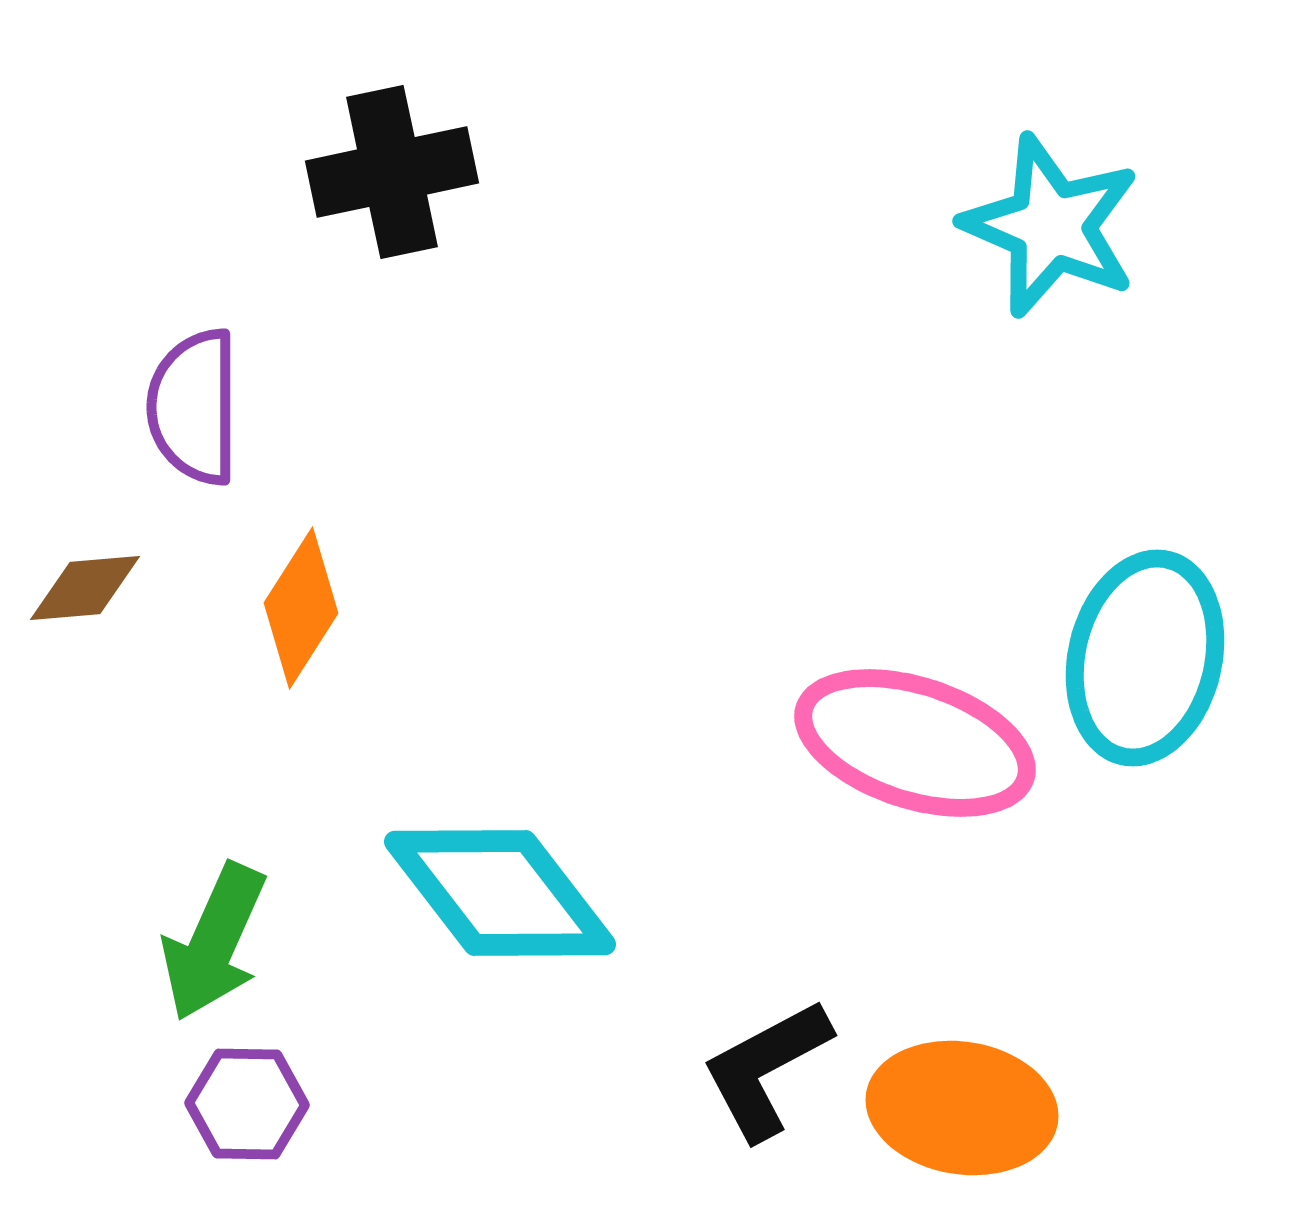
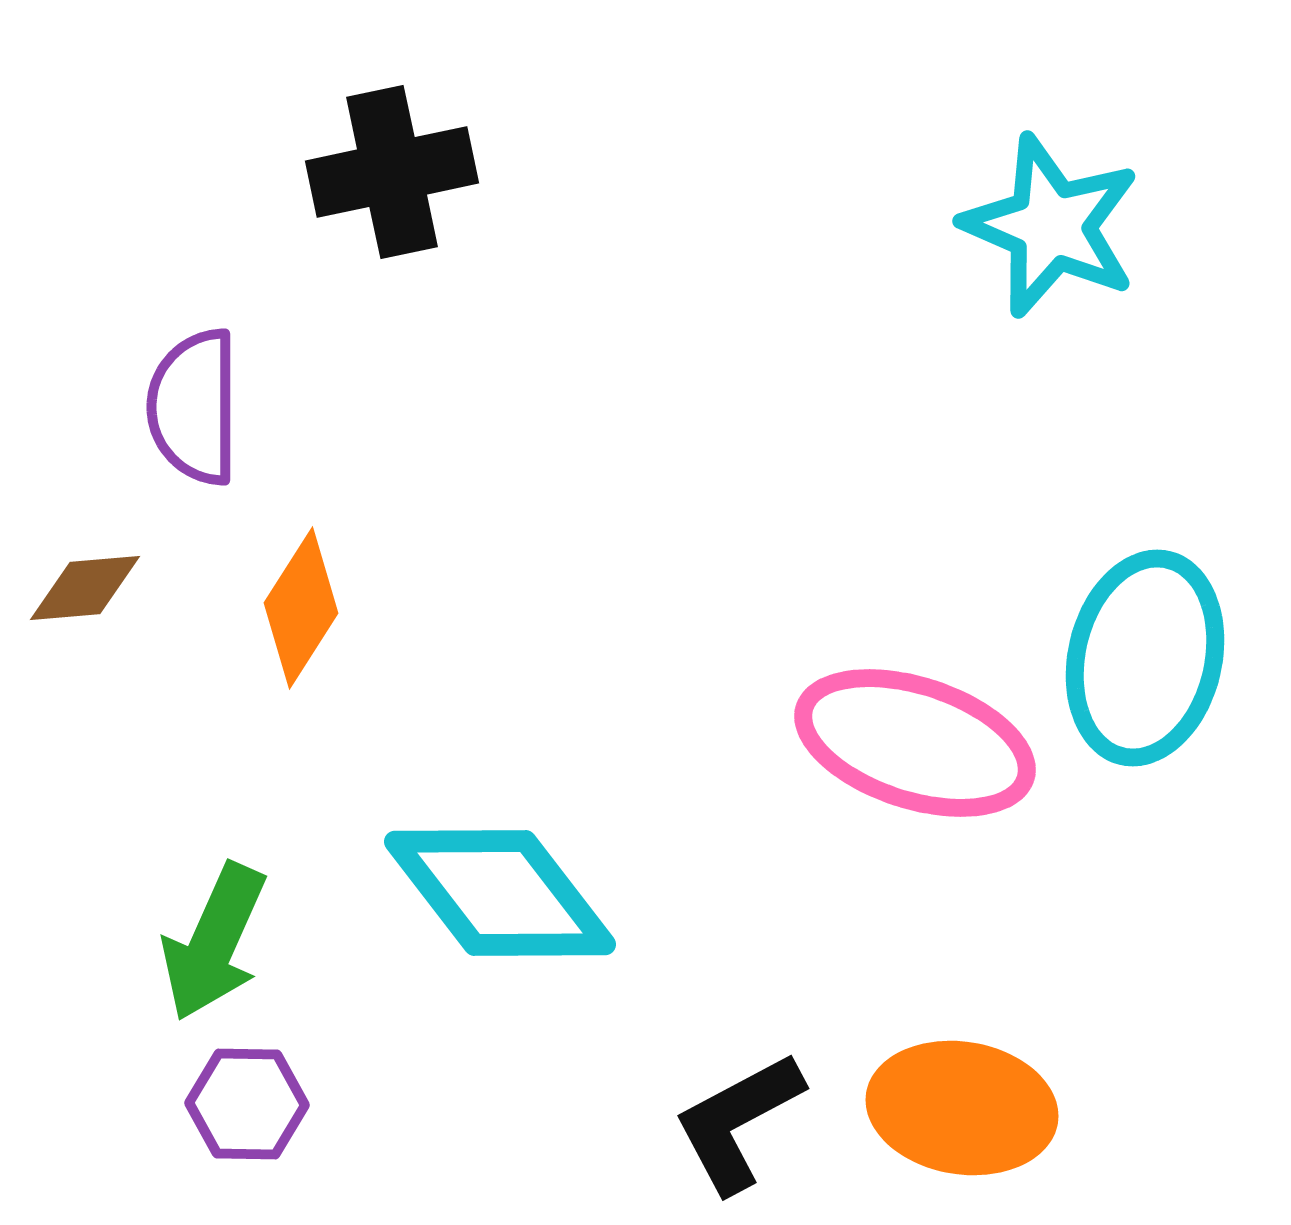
black L-shape: moved 28 px left, 53 px down
